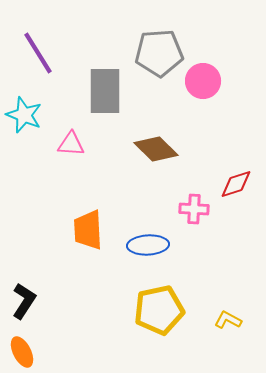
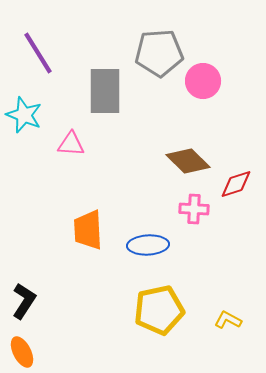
brown diamond: moved 32 px right, 12 px down
